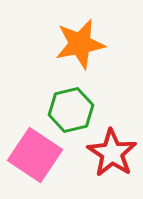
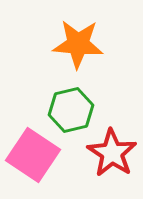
orange star: moved 2 px left; rotated 15 degrees clockwise
pink square: moved 2 px left
